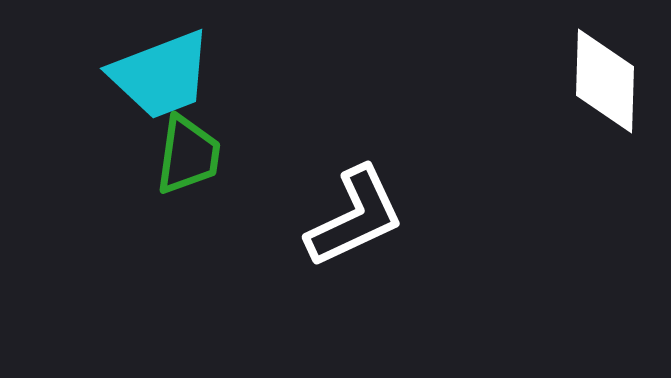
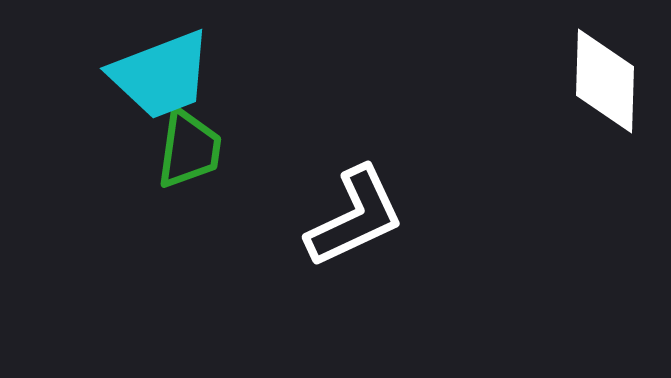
green trapezoid: moved 1 px right, 6 px up
